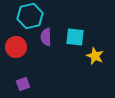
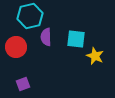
cyan square: moved 1 px right, 2 px down
